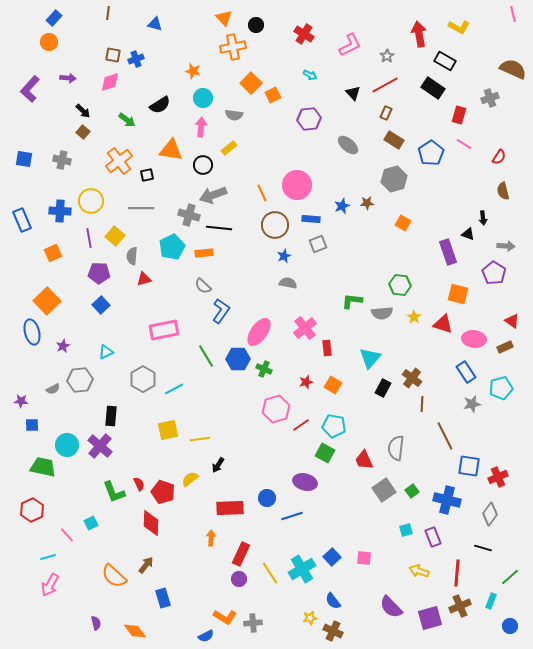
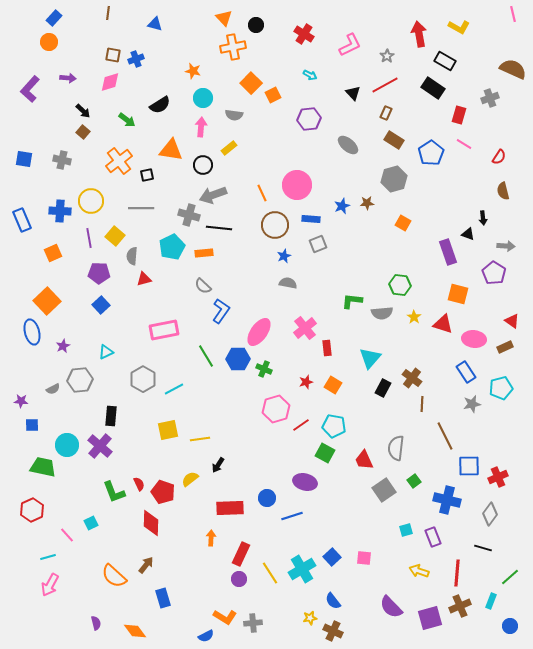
blue square at (469, 466): rotated 10 degrees counterclockwise
green square at (412, 491): moved 2 px right, 10 px up
